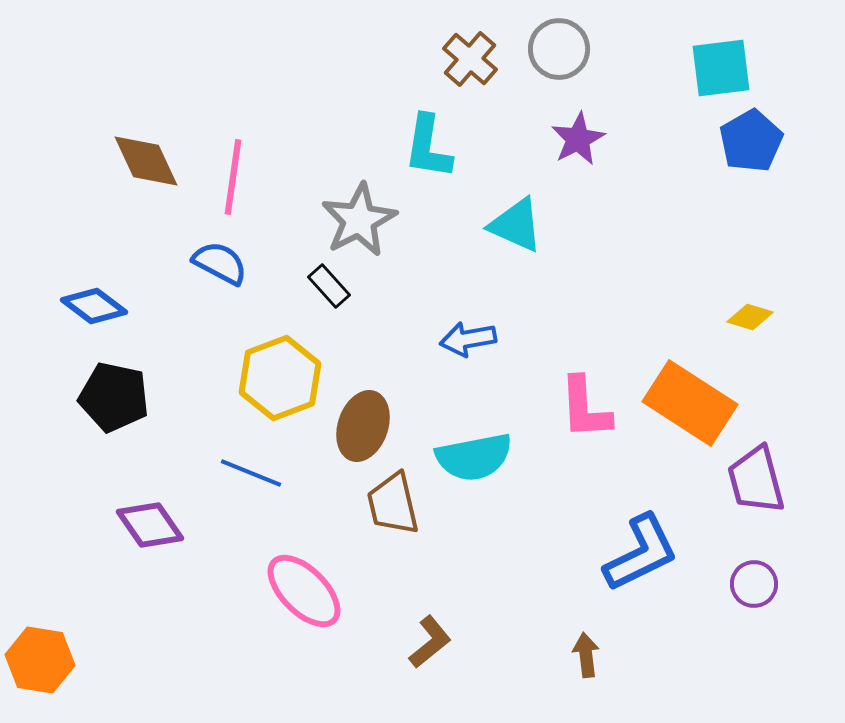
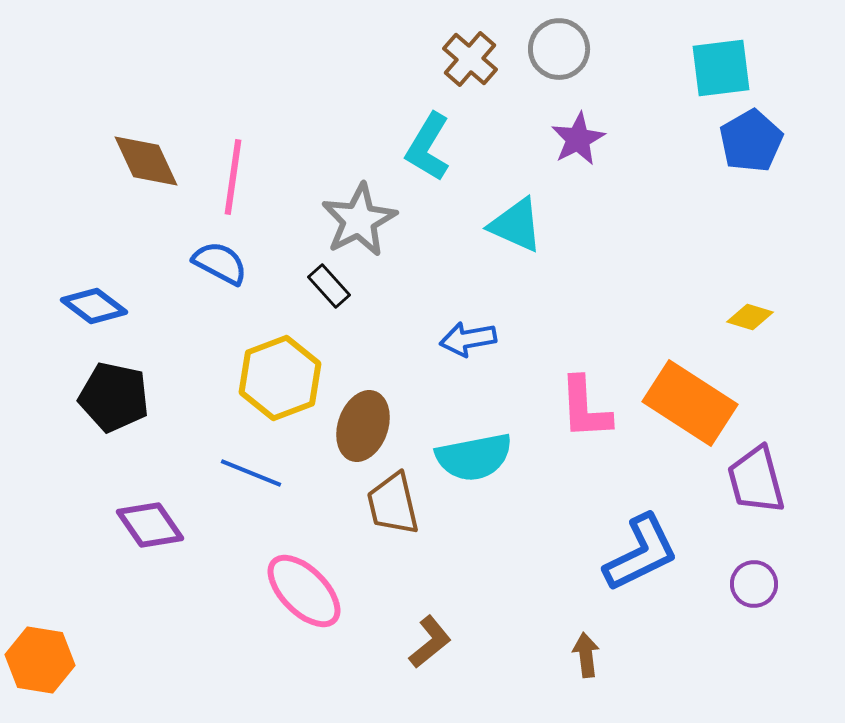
cyan L-shape: rotated 22 degrees clockwise
